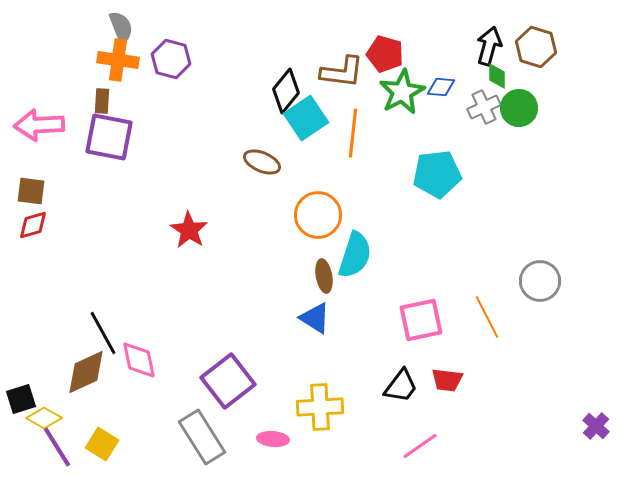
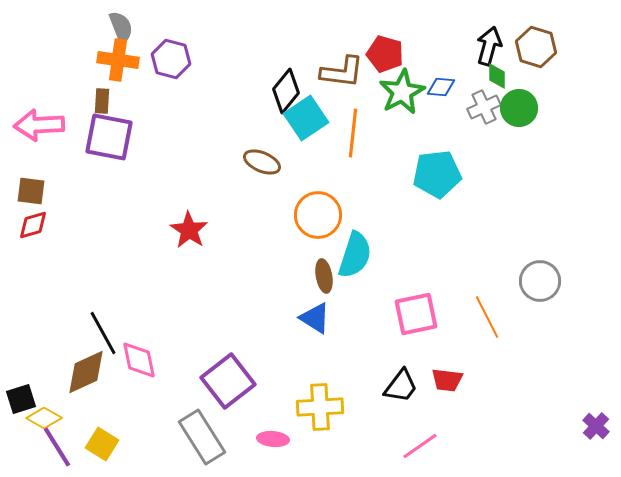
pink square at (421, 320): moved 5 px left, 6 px up
